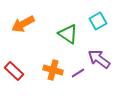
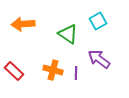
orange arrow: rotated 25 degrees clockwise
purple line: moved 2 px left; rotated 56 degrees counterclockwise
